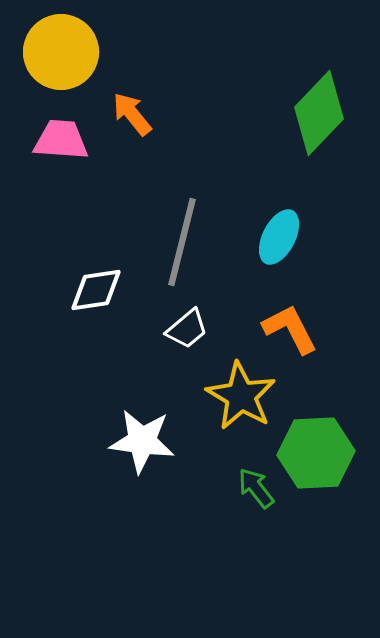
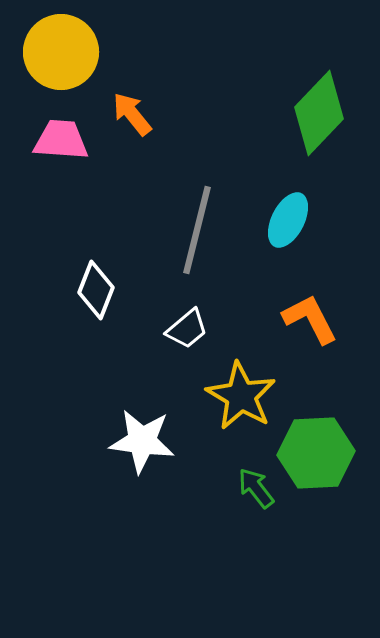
cyan ellipse: moved 9 px right, 17 px up
gray line: moved 15 px right, 12 px up
white diamond: rotated 60 degrees counterclockwise
orange L-shape: moved 20 px right, 10 px up
